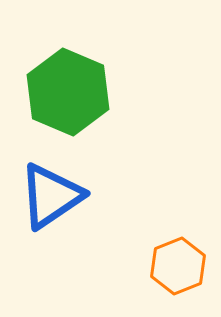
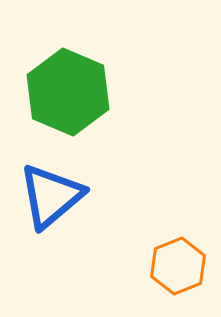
blue triangle: rotated 6 degrees counterclockwise
